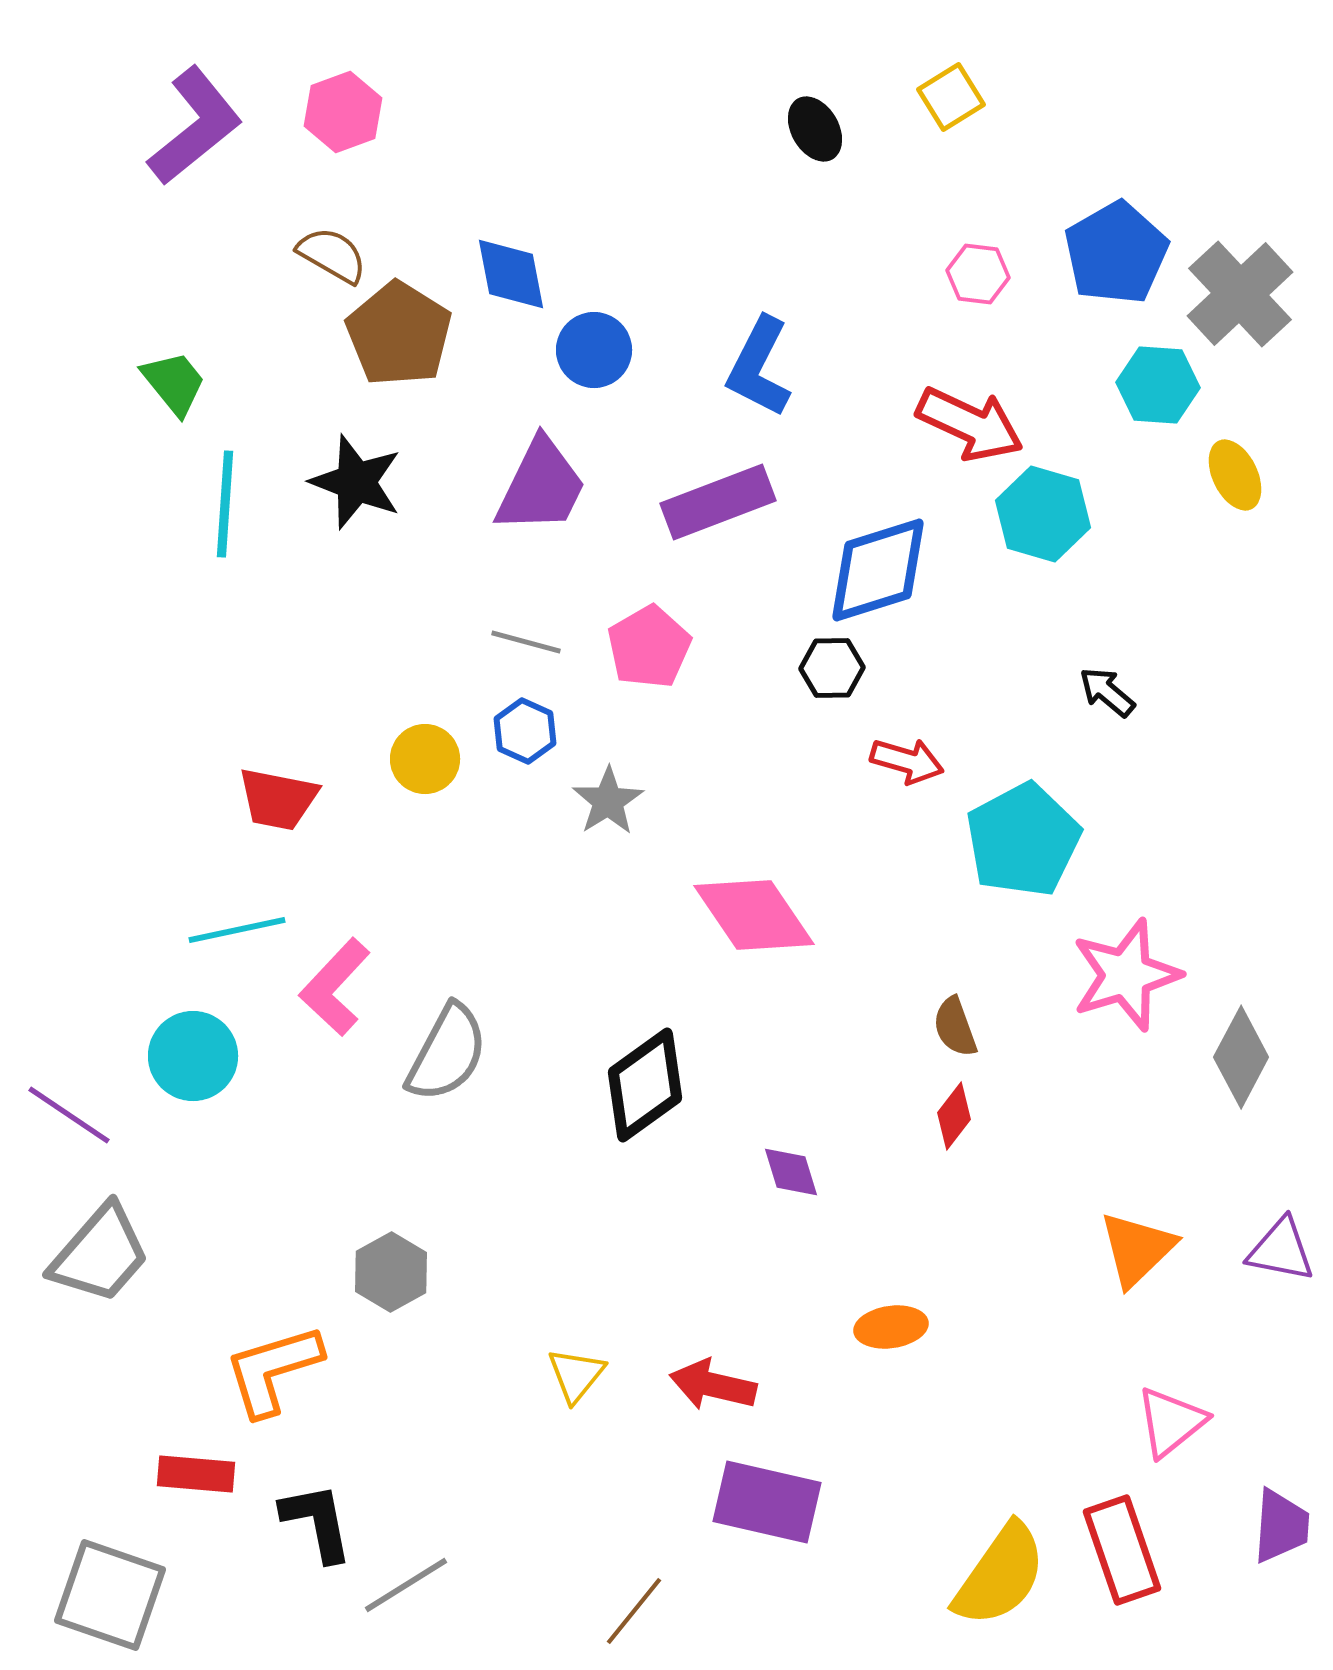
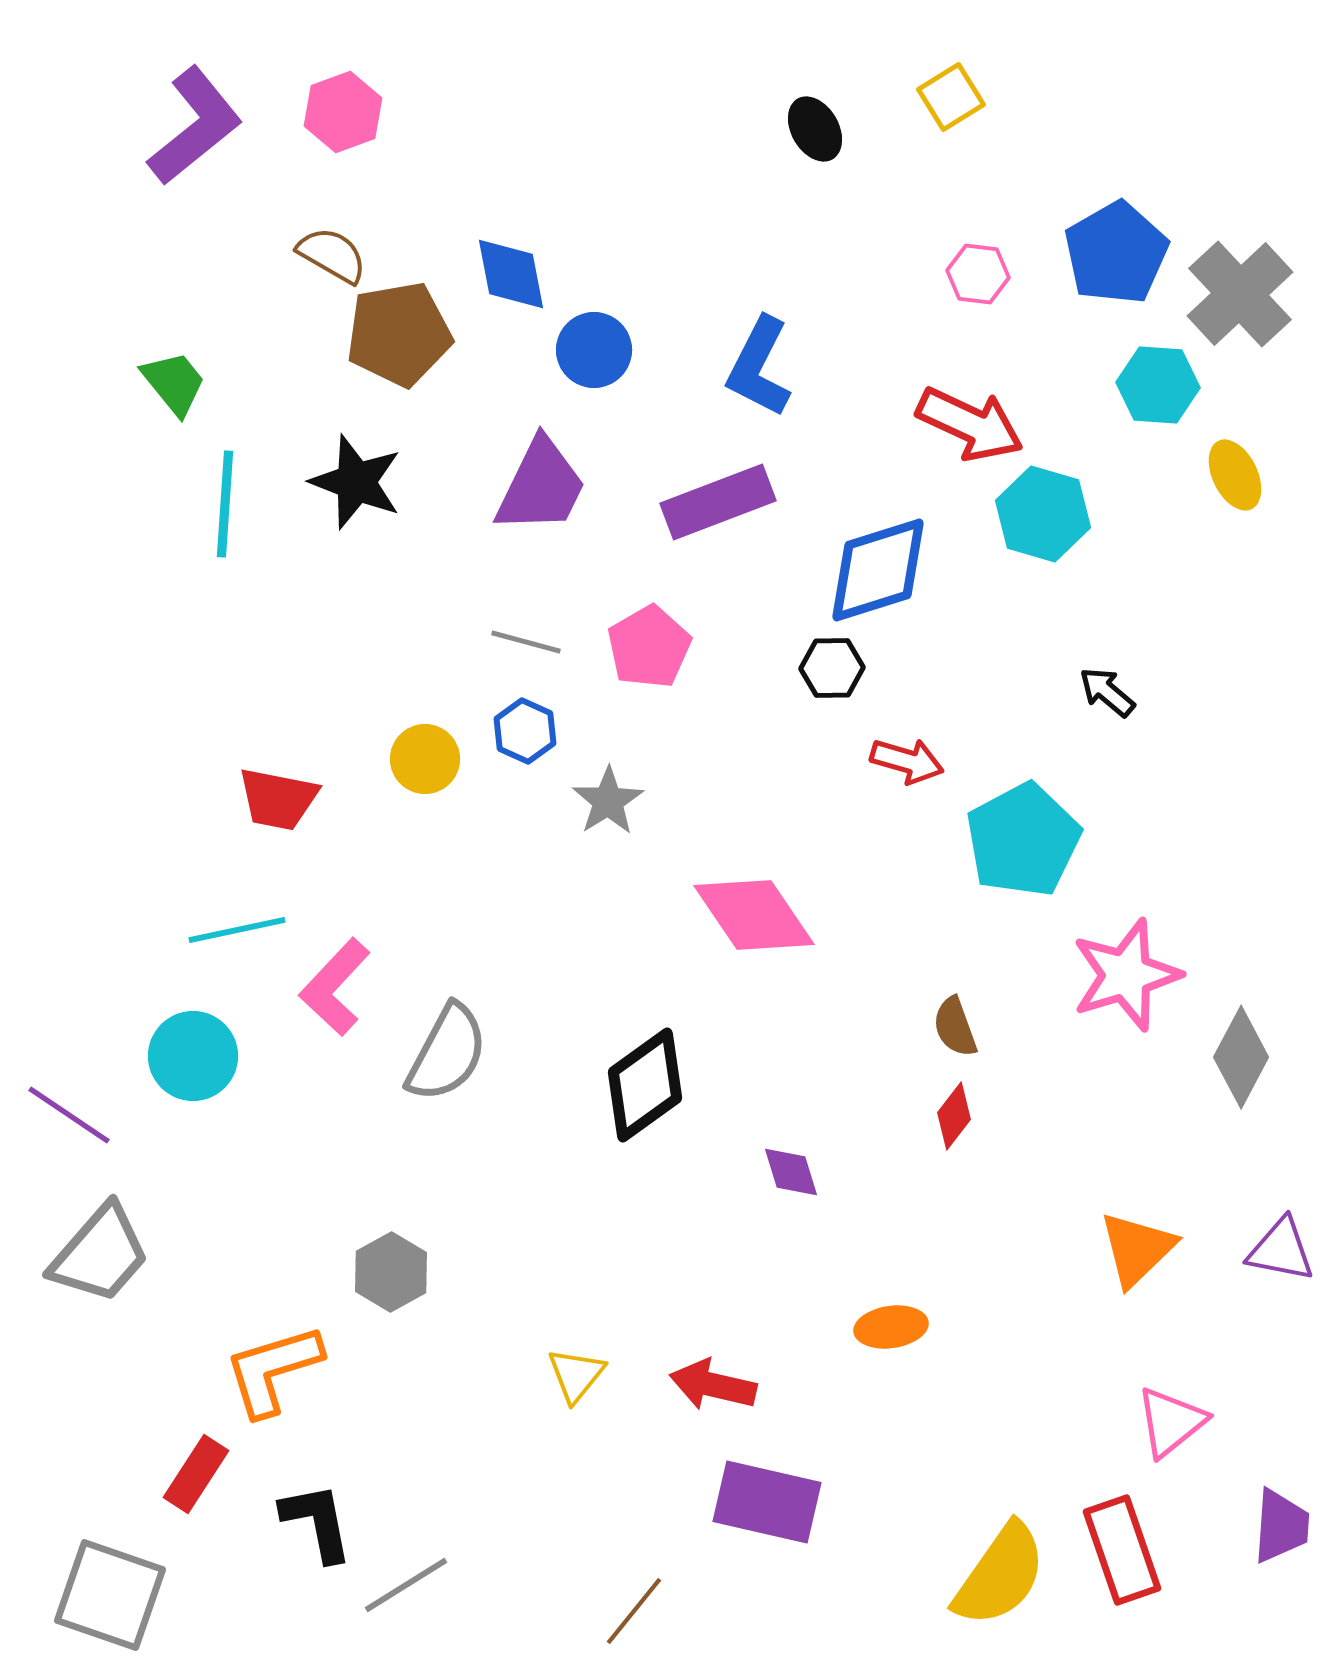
brown pentagon at (399, 334): rotated 30 degrees clockwise
red rectangle at (196, 1474): rotated 62 degrees counterclockwise
